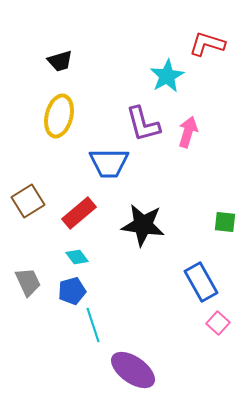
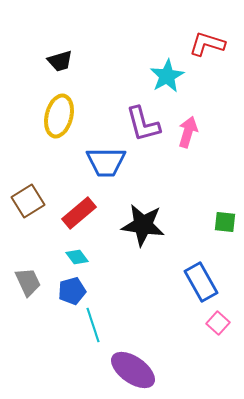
blue trapezoid: moved 3 px left, 1 px up
